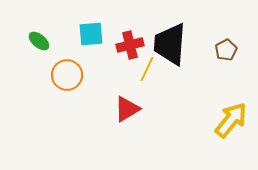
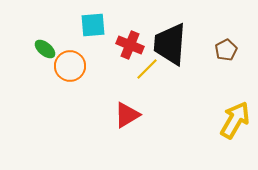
cyan square: moved 2 px right, 9 px up
green ellipse: moved 6 px right, 8 px down
red cross: rotated 36 degrees clockwise
yellow line: rotated 20 degrees clockwise
orange circle: moved 3 px right, 9 px up
red triangle: moved 6 px down
yellow arrow: moved 4 px right; rotated 9 degrees counterclockwise
